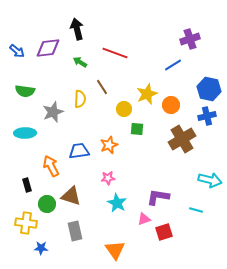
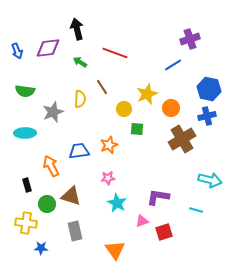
blue arrow: rotated 28 degrees clockwise
orange circle: moved 3 px down
pink triangle: moved 2 px left, 2 px down
